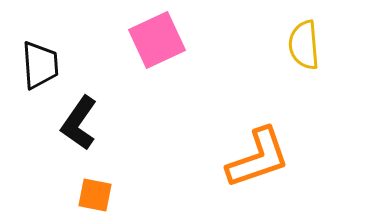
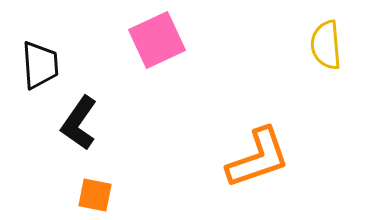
yellow semicircle: moved 22 px right
